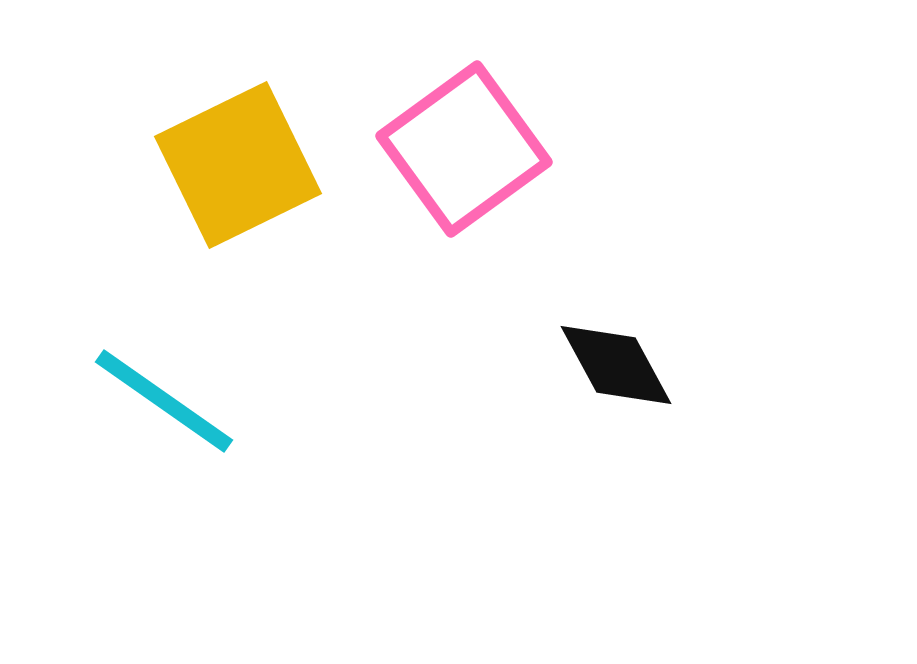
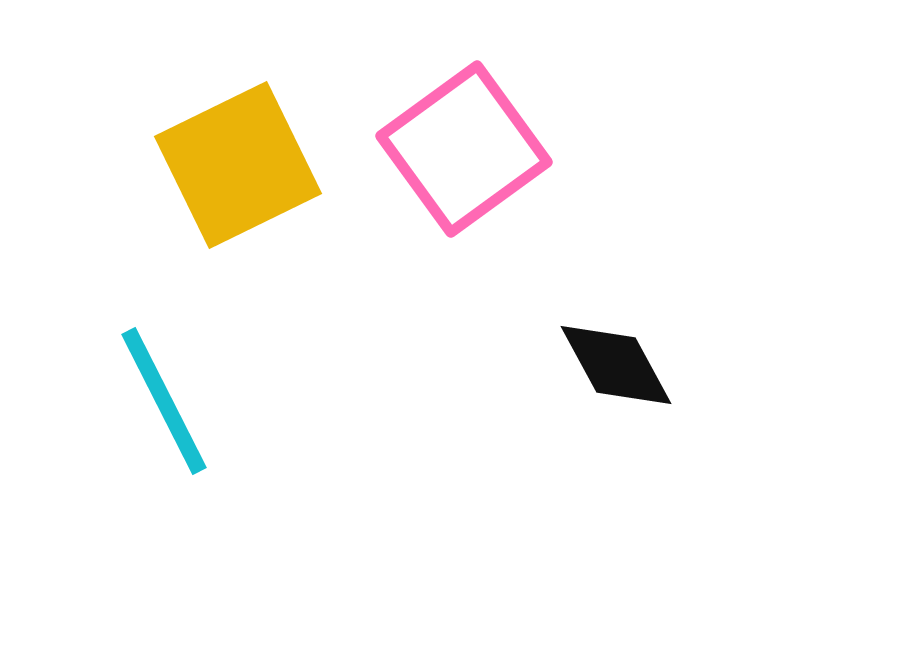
cyan line: rotated 28 degrees clockwise
